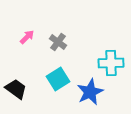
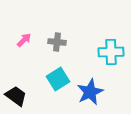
pink arrow: moved 3 px left, 3 px down
gray cross: moved 1 px left; rotated 30 degrees counterclockwise
cyan cross: moved 11 px up
black trapezoid: moved 7 px down
